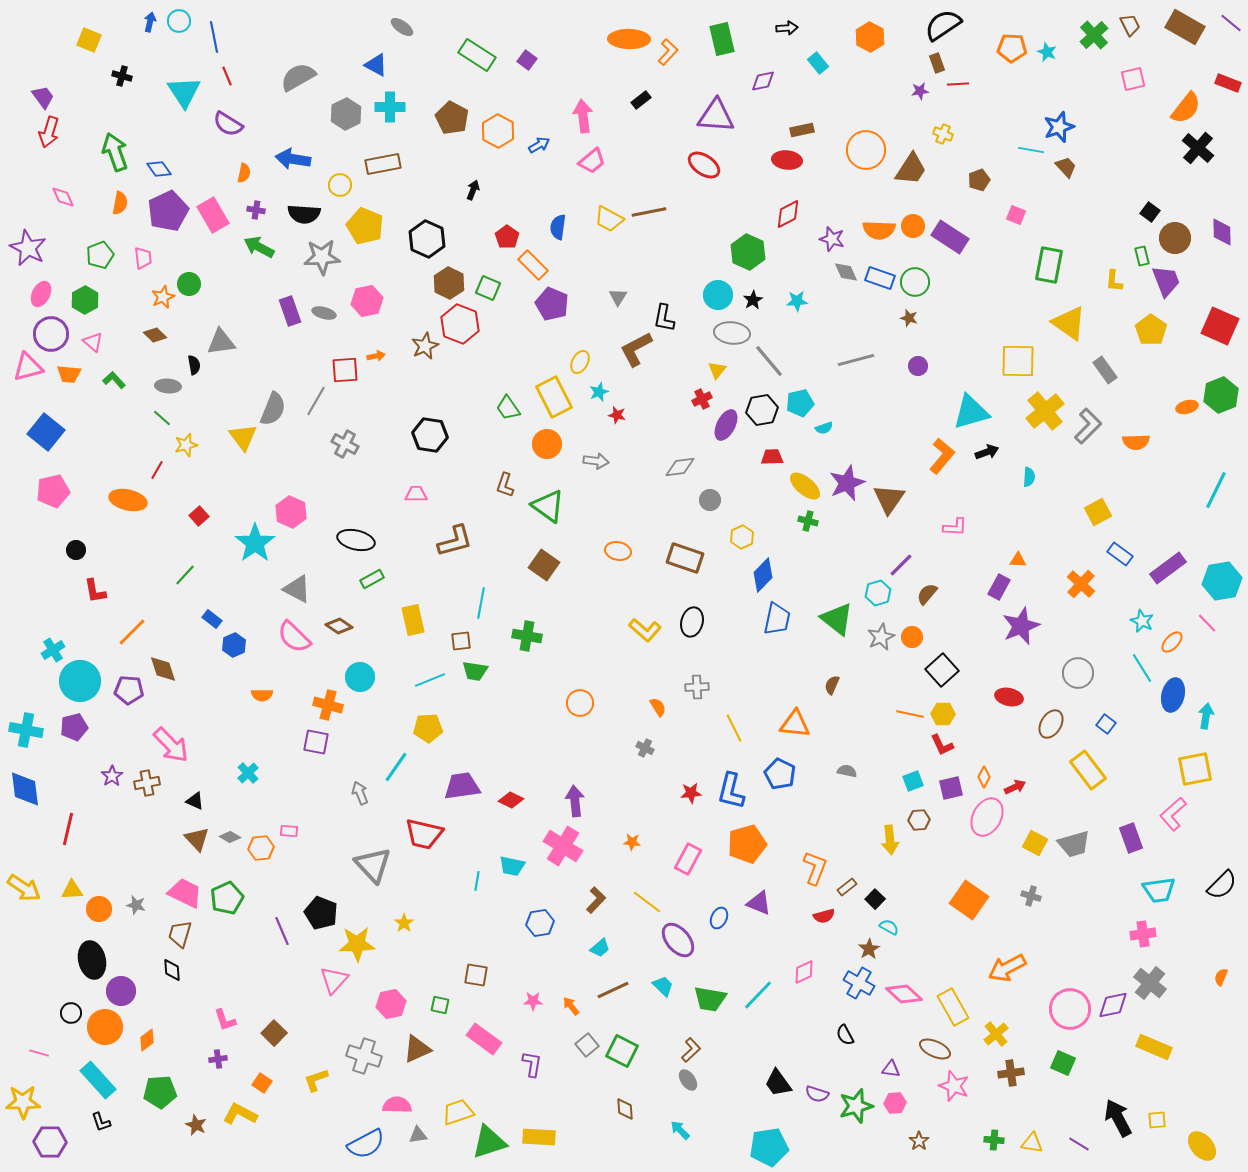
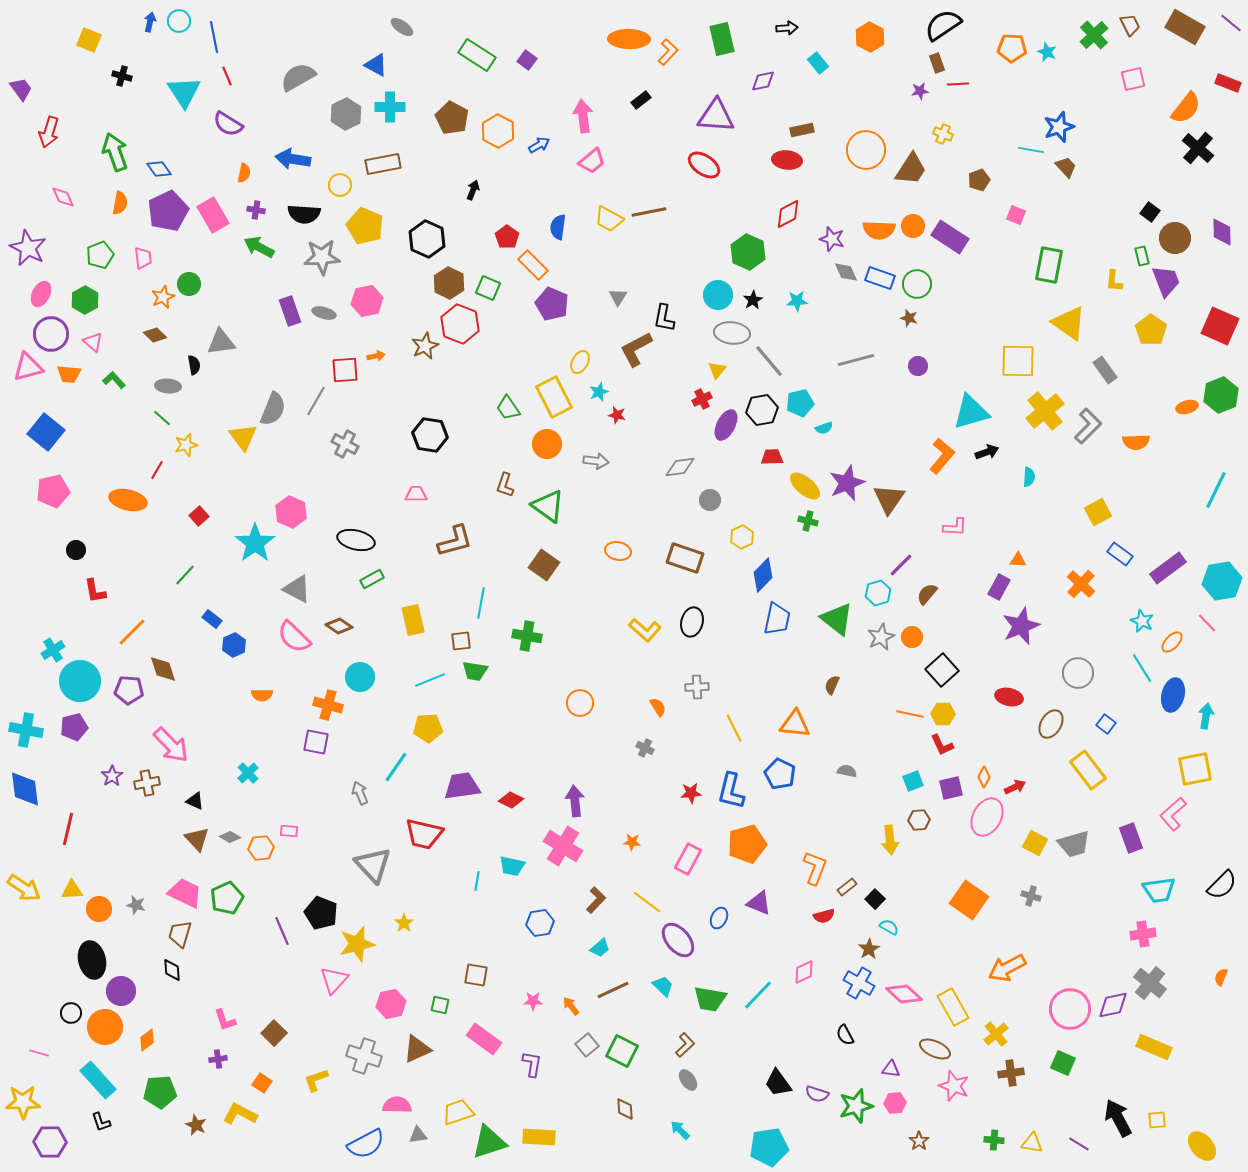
purple trapezoid at (43, 97): moved 22 px left, 8 px up
green circle at (915, 282): moved 2 px right, 2 px down
yellow star at (357, 944): rotated 12 degrees counterclockwise
brown L-shape at (691, 1050): moved 6 px left, 5 px up
